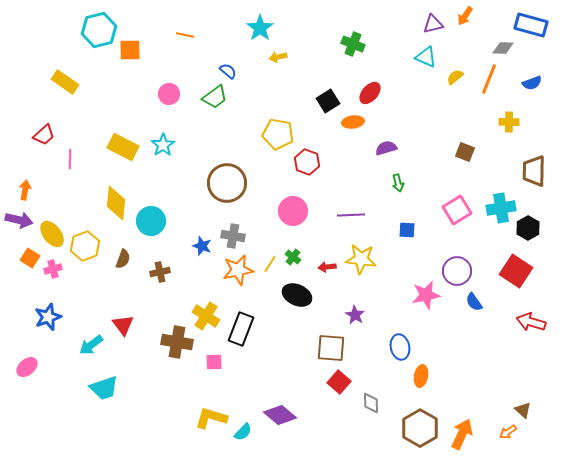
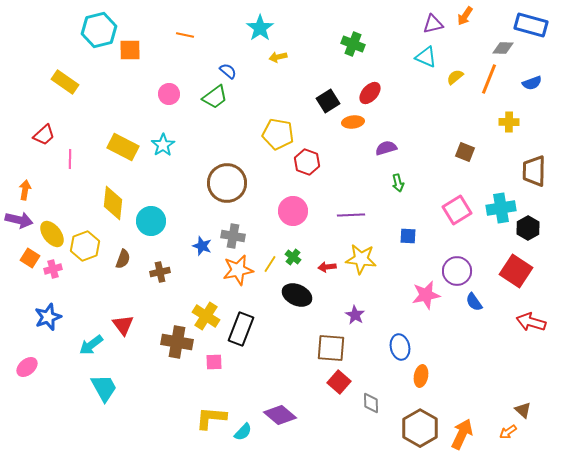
yellow diamond at (116, 203): moved 3 px left
blue square at (407, 230): moved 1 px right, 6 px down
cyan trapezoid at (104, 388): rotated 100 degrees counterclockwise
yellow L-shape at (211, 418): rotated 12 degrees counterclockwise
